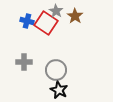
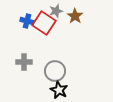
gray star: rotated 24 degrees clockwise
red square: moved 2 px left
gray circle: moved 1 px left, 1 px down
